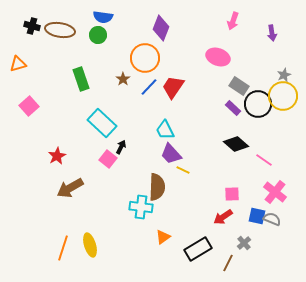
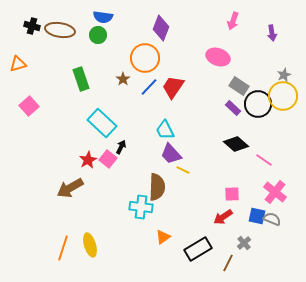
red star at (57, 156): moved 31 px right, 4 px down
